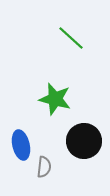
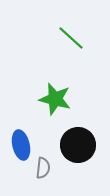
black circle: moved 6 px left, 4 px down
gray semicircle: moved 1 px left, 1 px down
